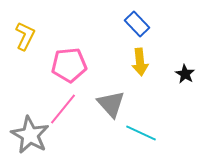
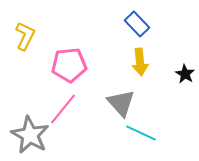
gray triangle: moved 10 px right, 1 px up
